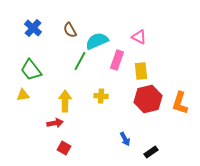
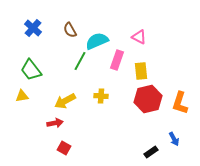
yellow triangle: moved 1 px left, 1 px down
yellow arrow: rotated 120 degrees counterclockwise
blue arrow: moved 49 px right
